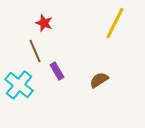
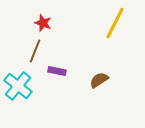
red star: moved 1 px left
brown line: rotated 45 degrees clockwise
purple rectangle: rotated 48 degrees counterclockwise
cyan cross: moved 1 px left, 1 px down
